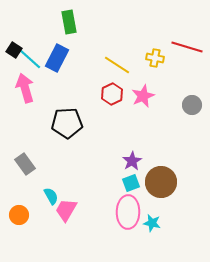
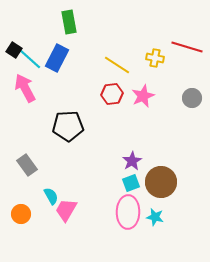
pink arrow: rotated 12 degrees counterclockwise
red hexagon: rotated 20 degrees clockwise
gray circle: moved 7 px up
black pentagon: moved 1 px right, 3 px down
gray rectangle: moved 2 px right, 1 px down
orange circle: moved 2 px right, 1 px up
cyan star: moved 3 px right, 6 px up
